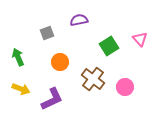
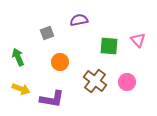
pink triangle: moved 2 px left, 1 px down
green square: rotated 36 degrees clockwise
brown cross: moved 2 px right, 2 px down
pink circle: moved 2 px right, 5 px up
purple L-shape: rotated 35 degrees clockwise
